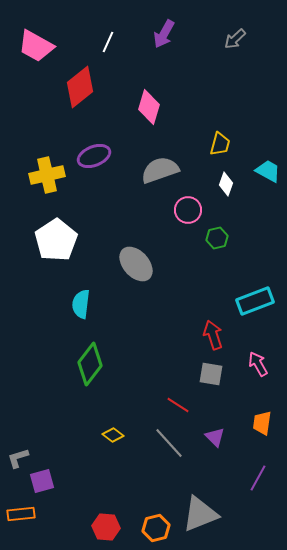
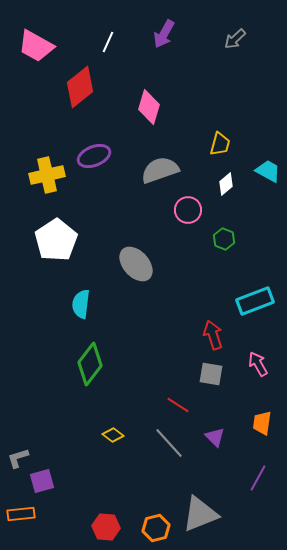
white diamond: rotated 30 degrees clockwise
green hexagon: moved 7 px right, 1 px down; rotated 25 degrees counterclockwise
